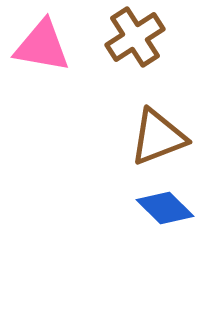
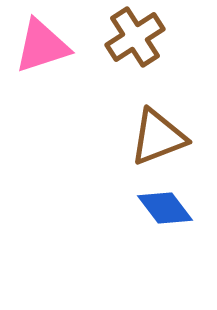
pink triangle: rotated 28 degrees counterclockwise
blue diamond: rotated 8 degrees clockwise
